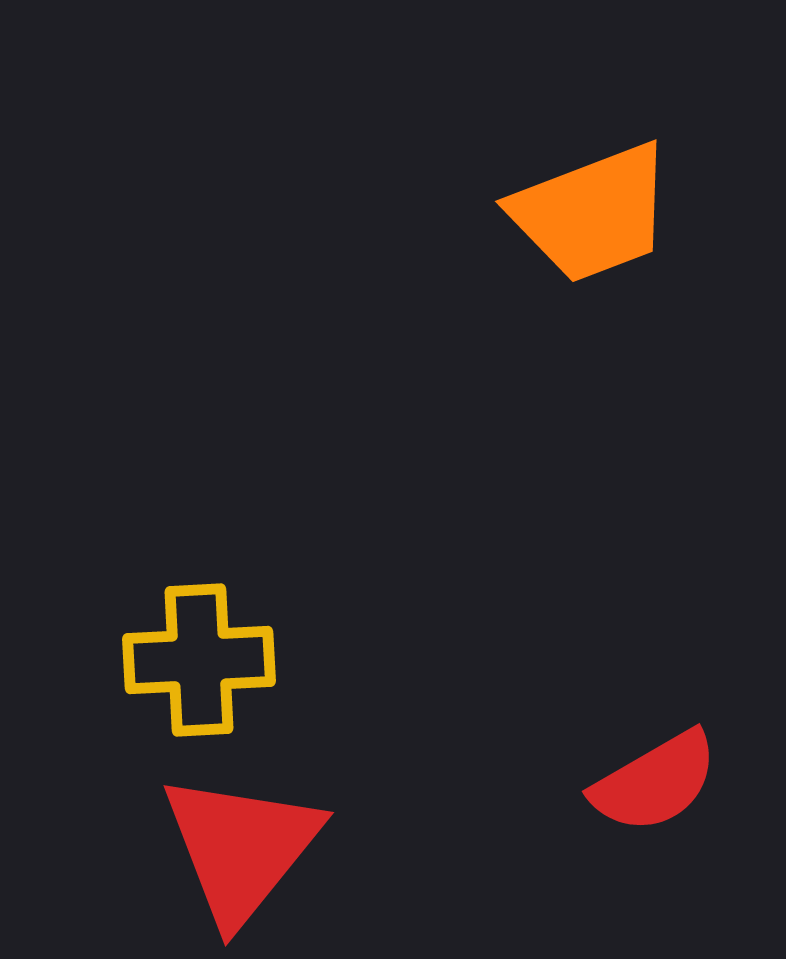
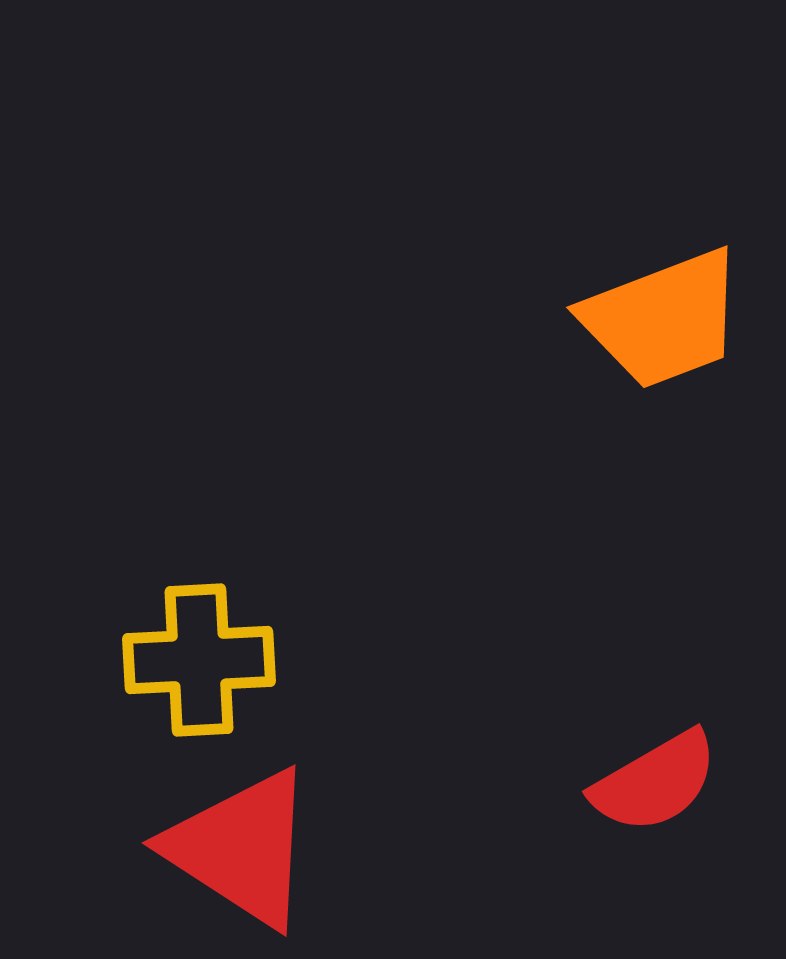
orange trapezoid: moved 71 px right, 106 px down
red triangle: rotated 36 degrees counterclockwise
